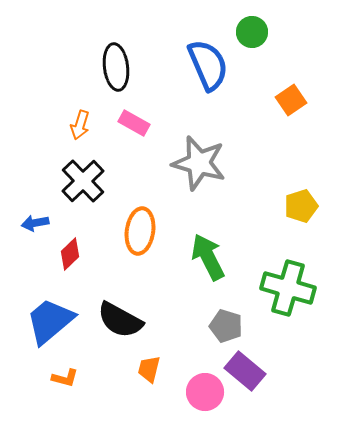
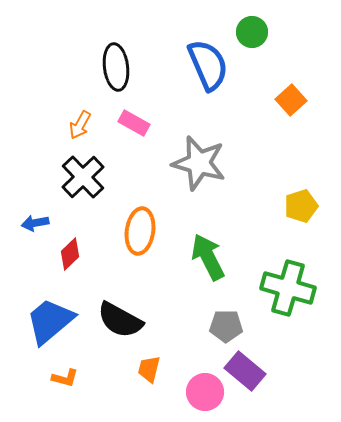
orange square: rotated 8 degrees counterclockwise
orange arrow: rotated 12 degrees clockwise
black cross: moved 4 px up
gray pentagon: rotated 16 degrees counterclockwise
